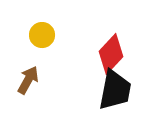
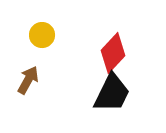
red diamond: moved 2 px right, 1 px up
black trapezoid: moved 3 px left, 3 px down; rotated 15 degrees clockwise
